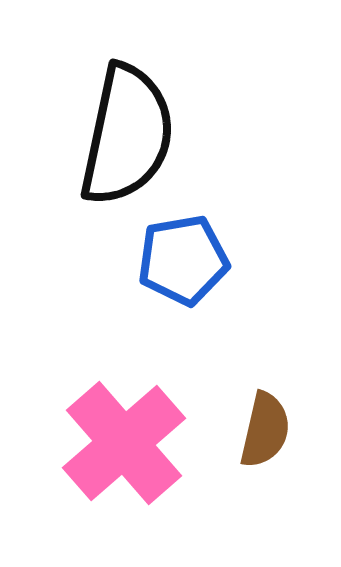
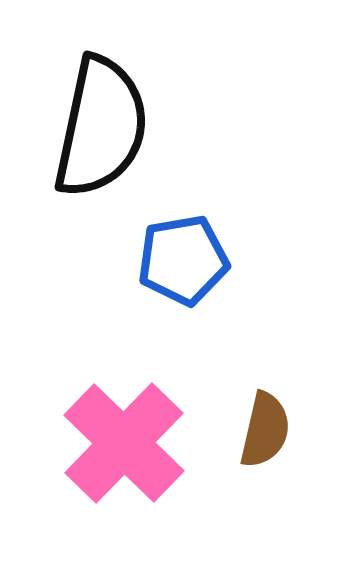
black semicircle: moved 26 px left, 8 px up
pink cross: rotated 5 degrees counterclockwise
